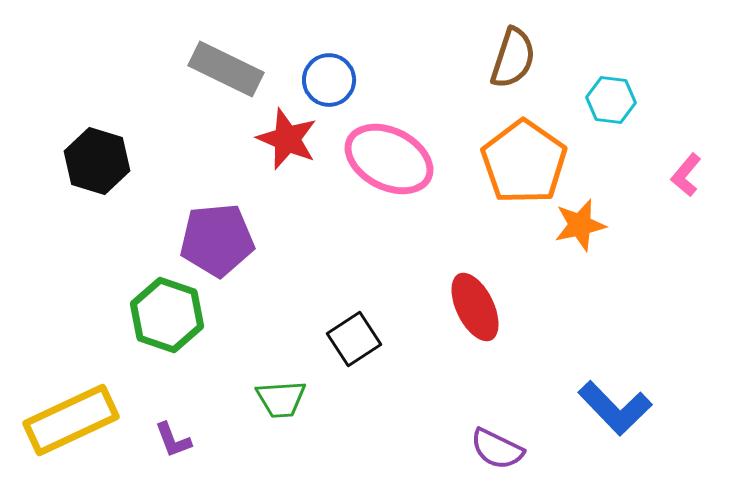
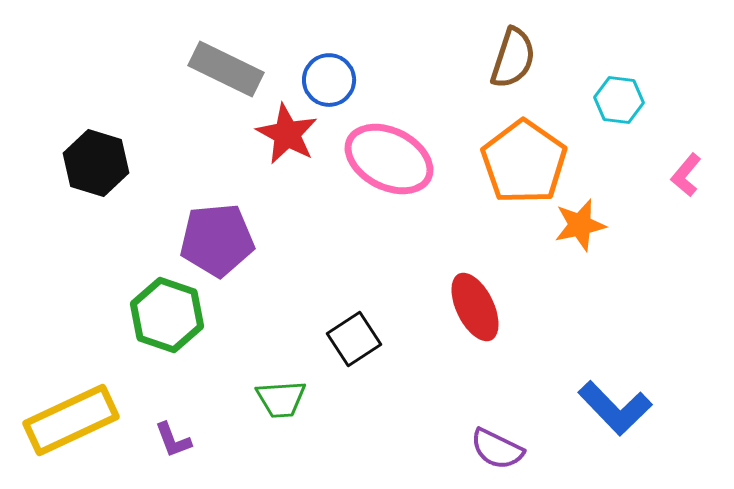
cyan hexagon: moved 8 px right
red star: moved 5 px up; rotated 6 degrees clockwise
black hexagon: moved 1 px left, 2 px down
